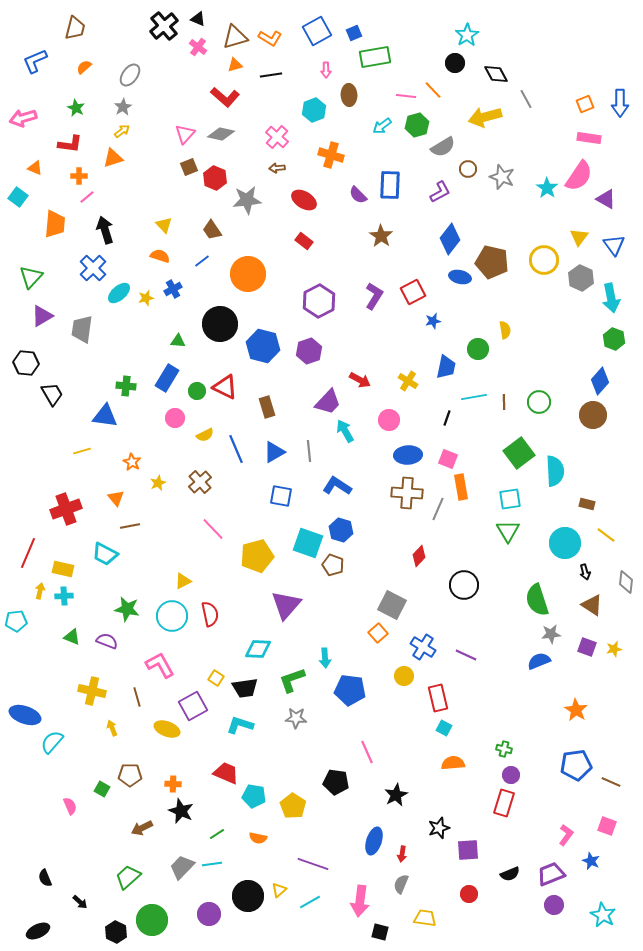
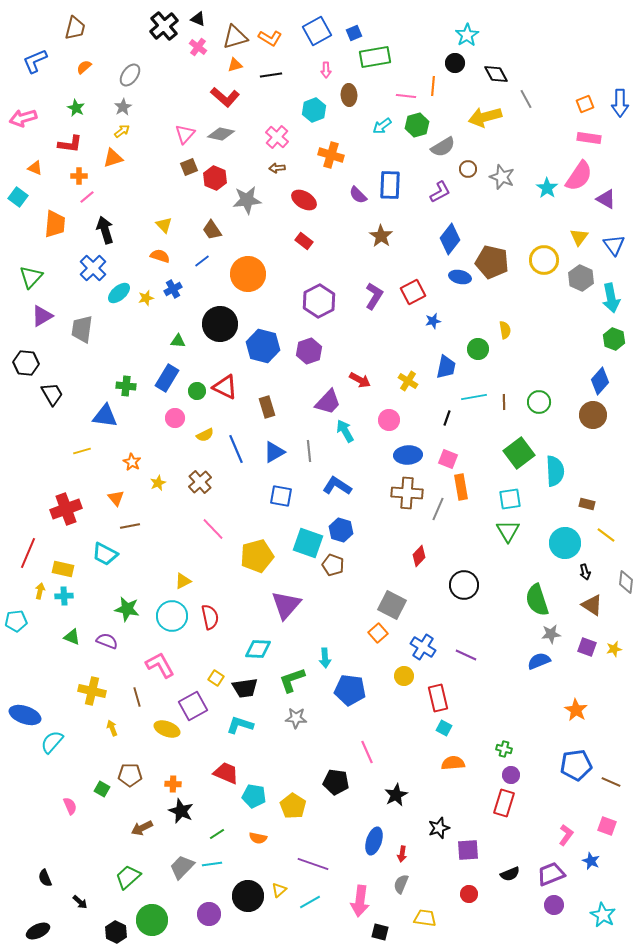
orange line at (433, 90): moved 4 px up; rotated 48 degrees clockwise
red semicircle at (210, 614): moved 3 px down
